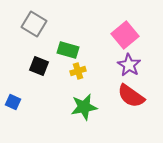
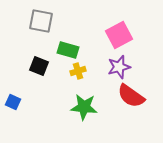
gray square: moved 7 px right, 3 px up; rotated 20 degrees counterclockwise
pink square: moved 6 px left; rotated 12 degrees clockwise
purple star: moved 10 px left, 2 px down; rotated 25 degrees clockwise
green star: rotated 16 degrees clockwise
